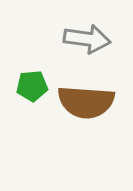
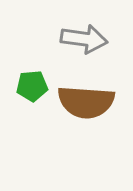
gray arrow: moved 3 px left
